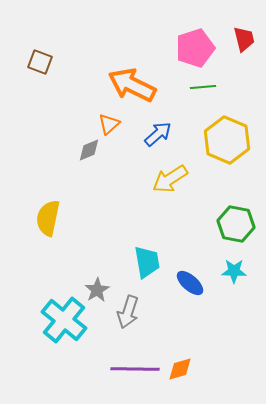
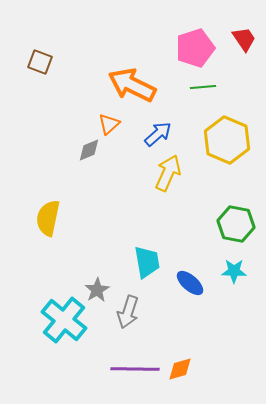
red trapezoid: rotated 20 degrees counterclockwise
yellow arrow: moved 2 px left, 6 px up; rotated 147 degrees clockwise
